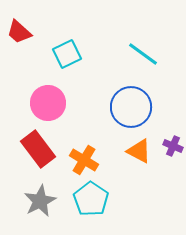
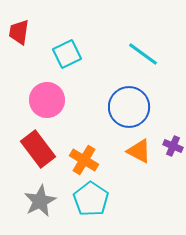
red trapezoid: rotated 56 degrees clockwise
pink circle: moved 1 px left, 3 px up
blue circle: moved 2 px left
